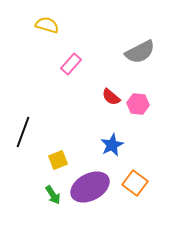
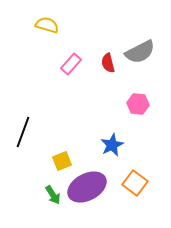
red semicircle: moved 3 px left, 34 px up; rotated 36 degrees clockwise
yellow square: moved 4 px right, 1 px down
purple ellipse: moved 3 px left
